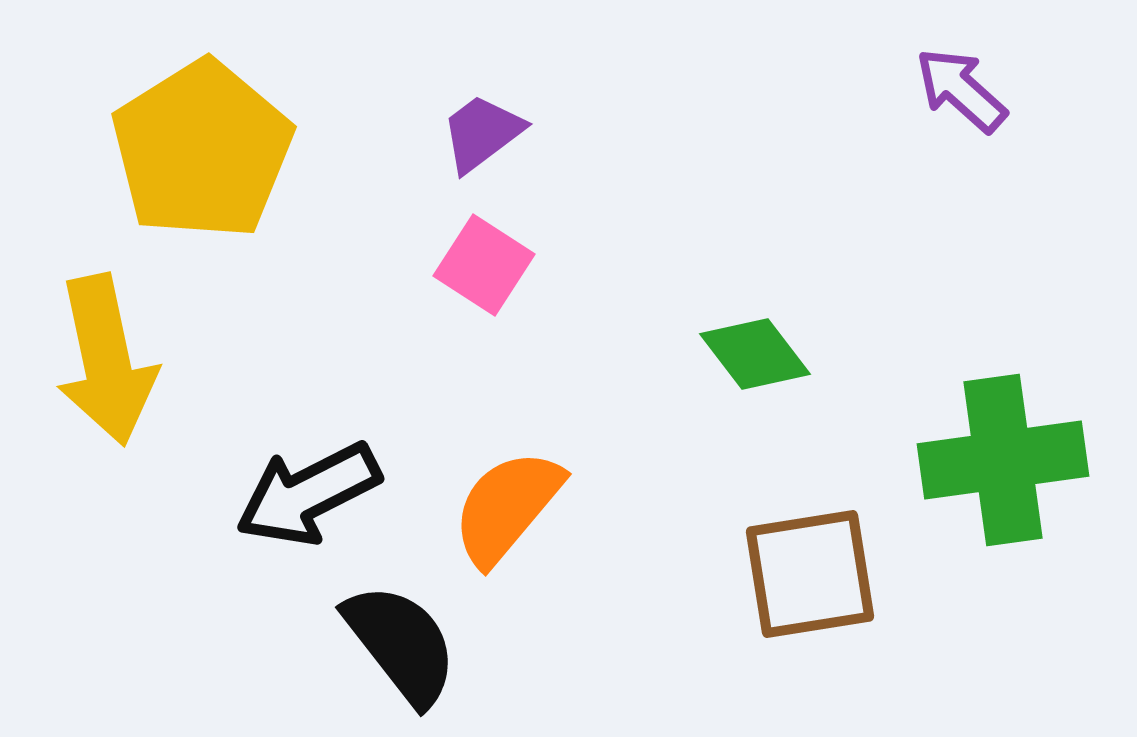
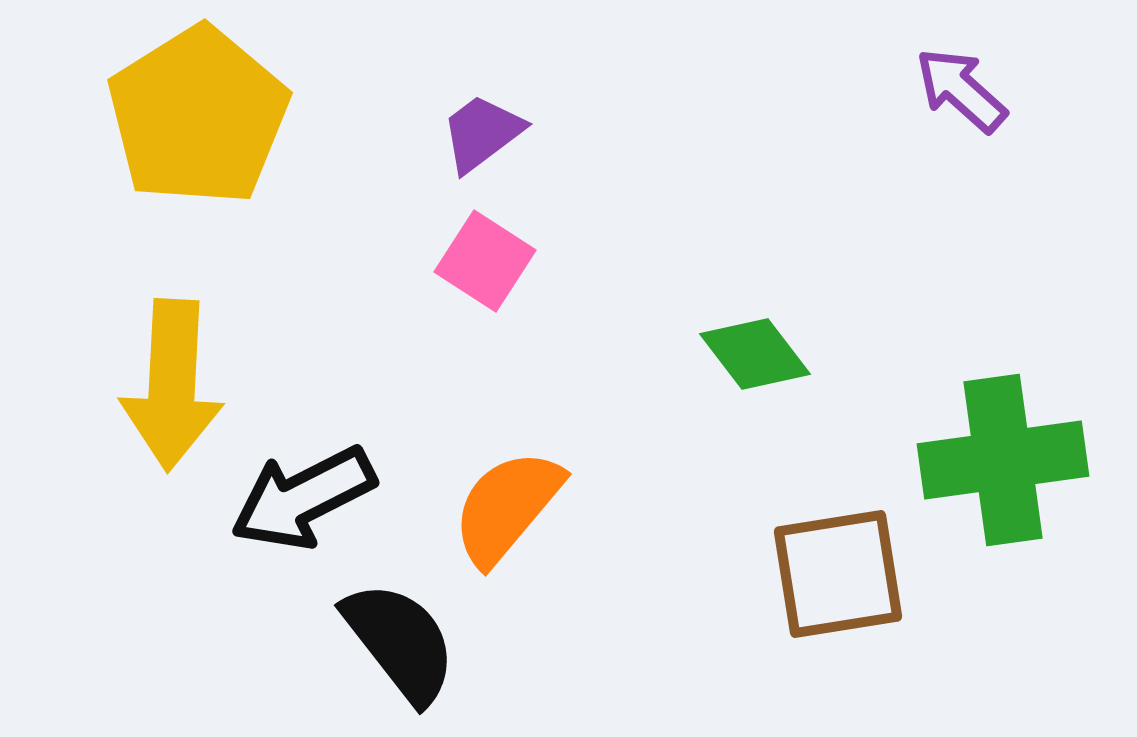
yellow pentagon: moved 4 px left, 34 px up
pink square: moved 1 px right, 4 px up
yellow arrow: moved 66 px right, 25 px down; rotated 15 degrees clockwise
black arrow: moved 5 px left, 4 px down
brown square: moved 28 px right
black semicircle: moved 1 px left, 2 px up
